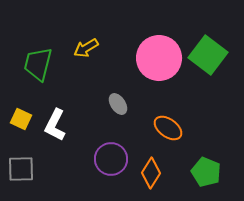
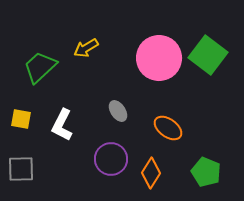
green trapezoid: moved 2 px right, 3 px down; rotated 33 degrees clockwise
gray ellipse: moved 7 px down
yellow square: rotated 15 degrees counterclockwise
white L-shape: moved 7 px right
